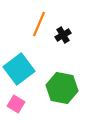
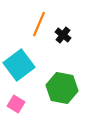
black cross: rotated 21 degrees counterclockwise
cyan square: moved 4 px up
